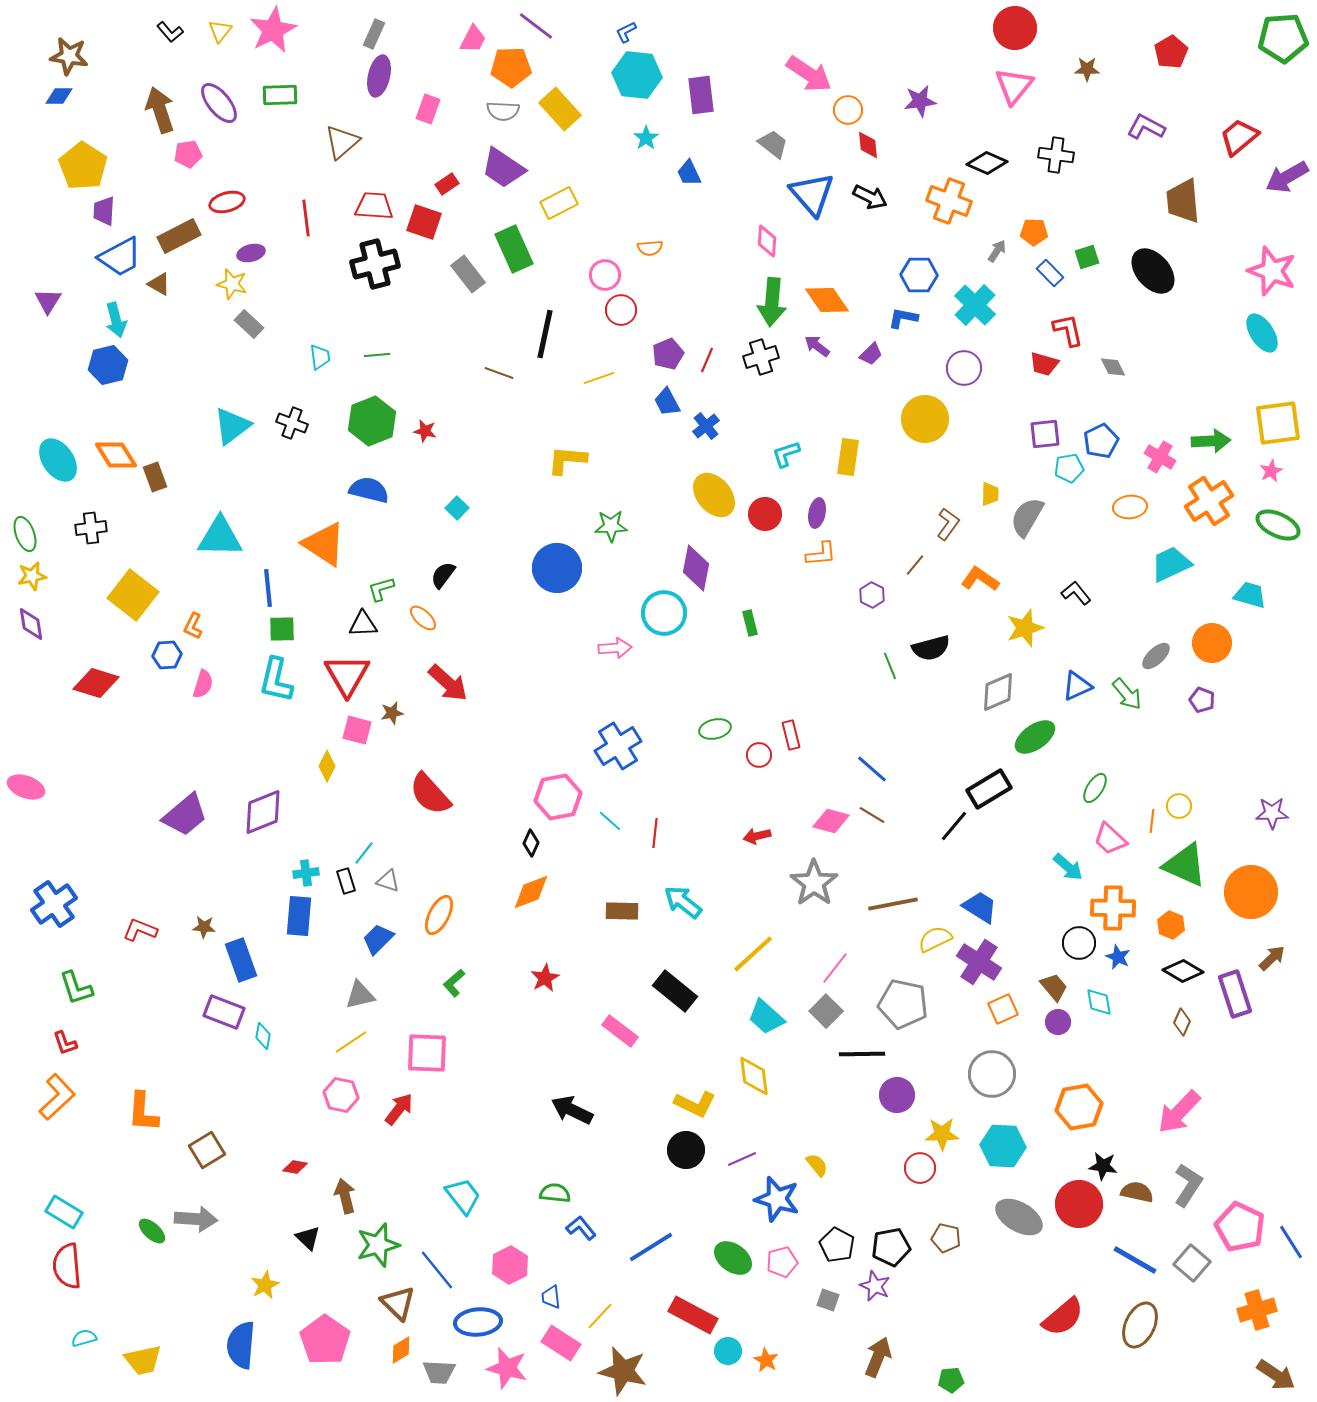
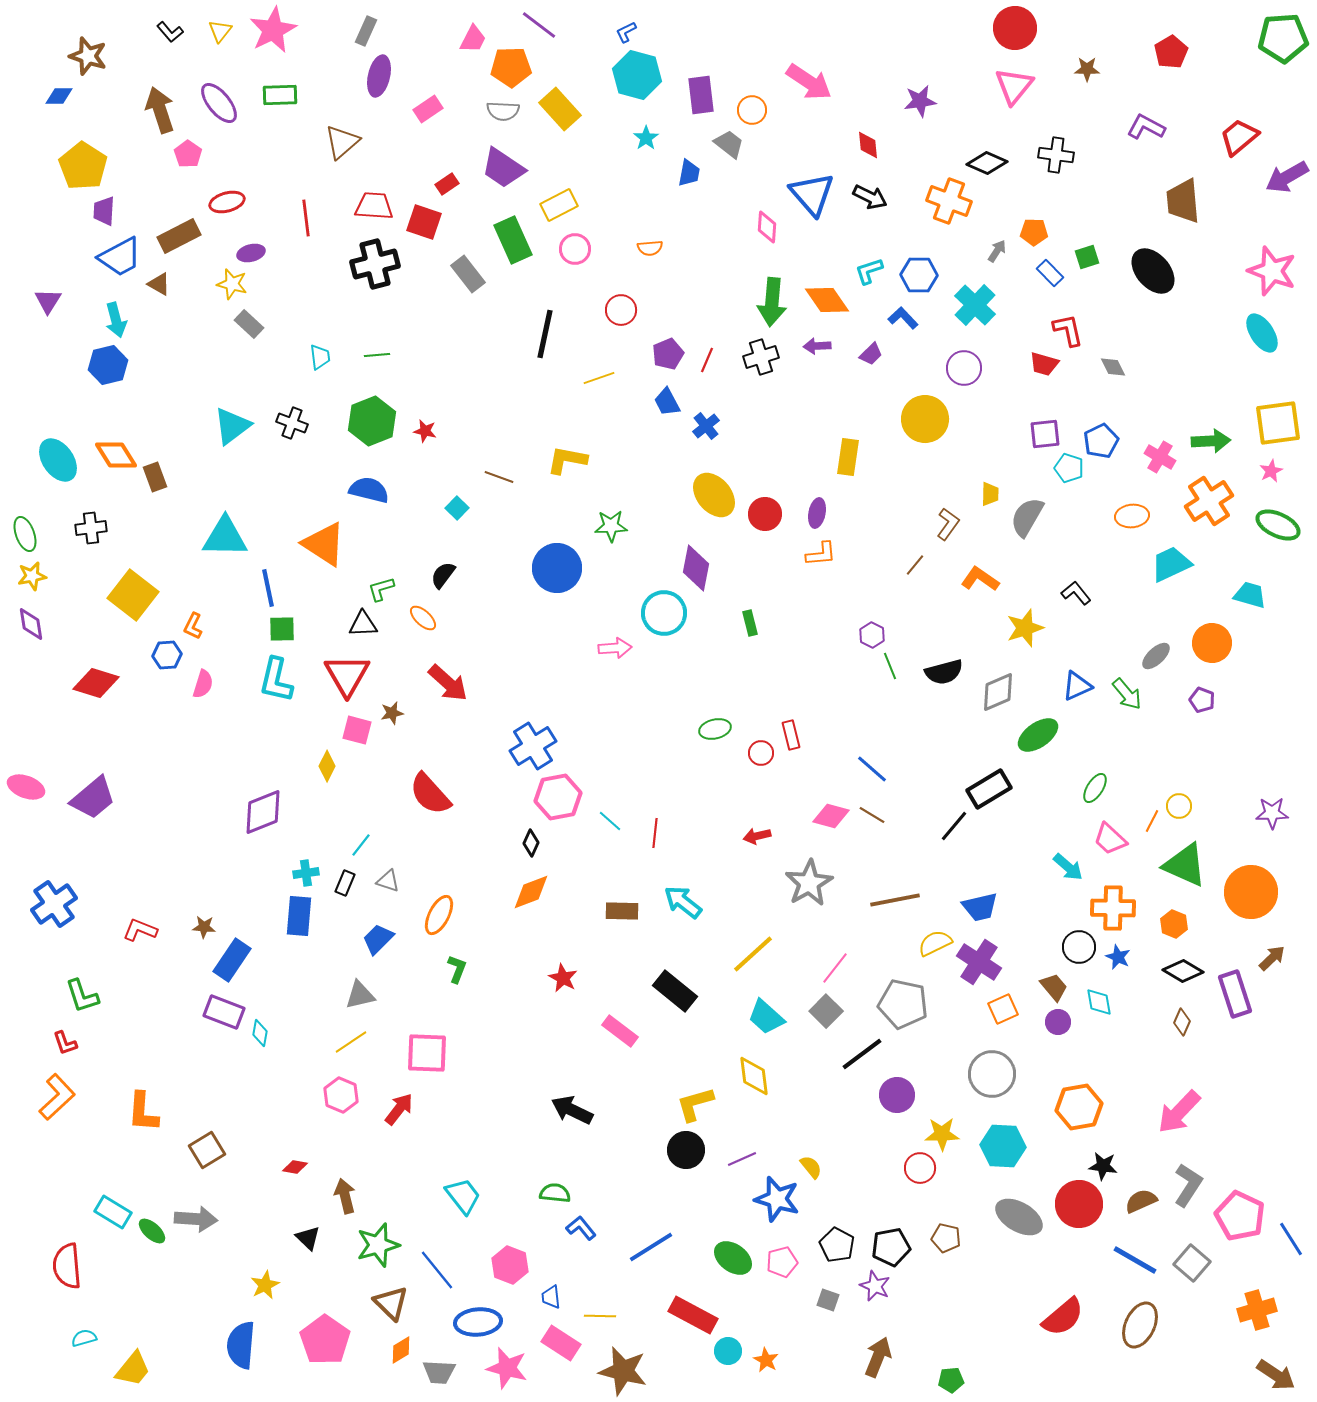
purple line at (536, 26): moved 3 px right, 1 px up
gray rectangle at (374, 34): moved 8 px left, 3 px up
brown star at (69, 56): moved 19 px right; rotated 9 degrees clockwise
pink arrow at (809, 74): moved 8 px down
cyan hexagon at (637, 75): rotated 9 degrees clockwise
pink rectangle at (428, 109): rotated 36 degrees clockwise
orange circle at (848, 110): moved 96 px left
gray trapezoid at (773, 144): moved 44 px left
pink pentagon at (188, 154): rotated 28 degrees counterclockwise
blue trapezoid at (689, 173): rotated 144 degrees counterclockwise
yellow rectangle at (559, 203): moved 2 px down
pink diamond at (767, 241): moved 14 px up
green rectangle at (514, 249): moved 1 px left, 9 px up
pink circle at (605, 275): moved 30 px left, 26 px up
blue L-shape at (903, 318): rotated 36 degrees clockwise
purple arrow at (817, 346): rotated 40 degrees counterclockwise
brown line at (499, 373): moved 104 px down
cyan L-shape at (786, 454): moved 83 px right, 183 px up
yellow L-shape at (567, 460): rotated 6 degrees clockwise
cyan pentagon at (1069, 468): rotated 28 degrees clockwise
orange ellipse at (1130, 507): moved 2 px right, 9 px down
cyan triangle at (220, 537): moved 5 px right
blue line at (268, 588): rotated 6 degrees counterclockwise
purple hexagon at (872, 595): moved 40 px down
black semicircle at (931, 648): moved 13 px right, 24 px down
green ellipse at (1035, 737): moved 3 px right, 2 px up
blue cross at (618, 746): moved 85 px left
red circle at (759, 755): moved 2 px right, 2 px up
purple trapezoid at (185, 815): moved 92 px left, 17 px up
pink diamond at (831, 821): moved 5 px up
orange line at (1152, 821): rotated 20 degrees clockwise
cyan line at (364, 853): moved 3 px left, 8 px up
black rectangle at (346, 881): moved 1 px left, 2 px down; rotated 40 degrees clockwise
gray star at (814, 883): moved 5 px left; rotated 6 degrees clockwise
brown line at (893, 904): moved 2 px right, 4 px up
blue trapezoid at (980, 907): rotated 135 degrees clockwise
orange hexagon at (1171, 925): moved 3 px right, 1 px up
yellow semicircle at (935, 939): moved 4 px down
black circle at (1079, 943): moved 4 px down
blue rectangle at (241, 960): moved 9 px left; rotated 54 degrees clockwise
red star at (545, 978): moved 18 px right; rotated 16 degrees counterclockwise
green L-shape at (454, 983): moved 3 px right, 14 px up; rotated 152 degrees clockwise
green L-shape at (76, 988): moved 6 px right, 8 px down
cyan diamond at (263, 1036): moved 3 px left, 3 px up
black line at (862, 1054): rotated 36 degrees counterclockwise
pink hexagon at (341, 1095): rotated 12 degrees clockwise
yellow L-shape at (695, 1104): rotated 138 degrees clockwise
yellow semicircle at (817, 1165): moved 6 px left, 2 px down
brown semicircle at (1137, 1192): moved 4 px right, 9 px down; rotated 36 degrees counterclockwise
cyan rectangle at (64, 1212): moved 49 px right
pink pentagon at (1240, 1227): moved 11 px up
blue line at (1291, 1242): moved 3 px up
pink hexagon at (510, 1265): rotated 12 degrees counterclockwise
brown triangle at (398, 1303): moved 7 px left
yellow line at (600, 1316): rotated 48 degrees clockwise
yellow trapezoid at (143, 1360): moved 10 px left, 9 px down; rotated 39 degrees counterclockwise
